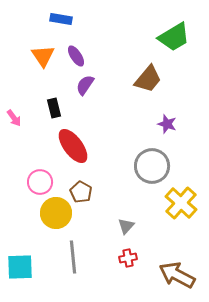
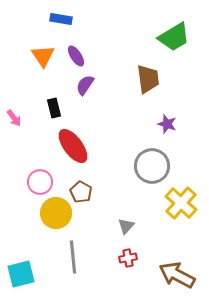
brown trapezoid: rotated 48 degrees counterclockwise
cyan square: moved 1 px right, 7 px down; rotated 12 degrees counterclockwise
